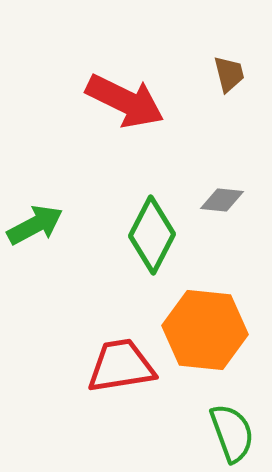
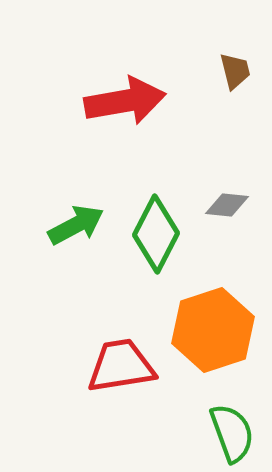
brown trapezoid: moved 6 px right, 3 px up
red arrow: rotated 36 degrees counterclockwise
gray diamond: moved 5 px right, 5 px down
green arrow: moved 41 px right
green diamond: moved 4 px right, 1 px up
orange hexagon: moved 8 px right; rotated 24 degrees counterclockwise
